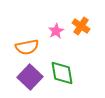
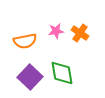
orange cross: moved 1 px left, 7 px down
pink star: rotated 21 degrees clockwise
orange semicircle: moved 2 px left, 6 px up
